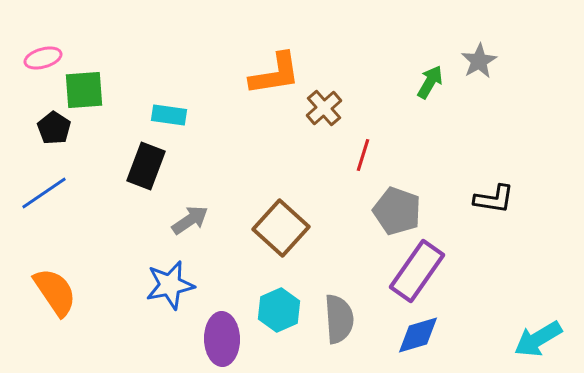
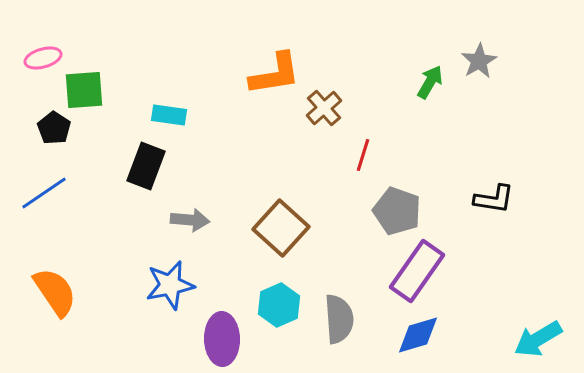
gray arrow: rotated 39 degrees clockwise
cyan hexagon: moved 5 px up
